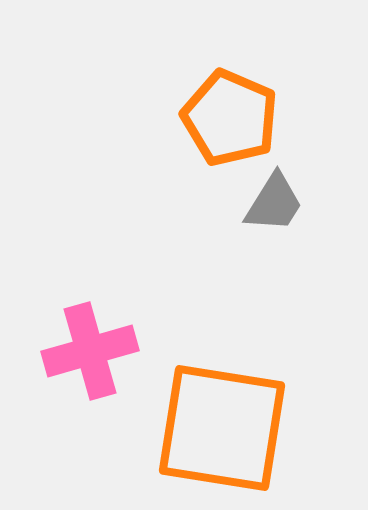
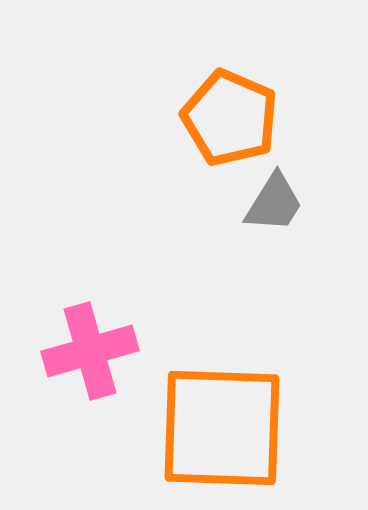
orange square: rotated 7 degrees counterclockwise
